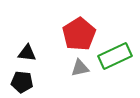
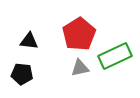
black triangle: moved 2 px right, 12 px up
black pentagon: moved 8 px up
